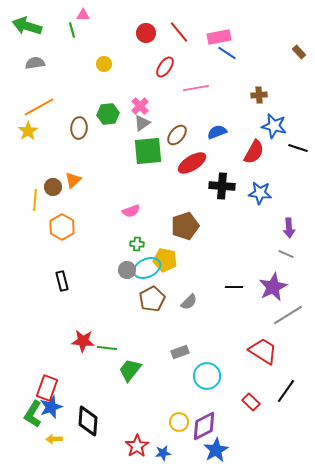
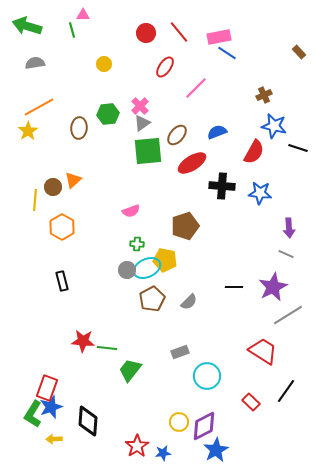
pink line at (196, 88): rotated 35 degrees counterclockwise
brown cross at (259, 95): moved 5 px right; rotated 21 degrees counterclockwise
